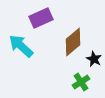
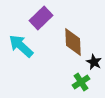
purple rectangle: rotated 20 degrees counterclockwise
brown diamond: rotated 52 degrees counterclockwise
black star: moved 3 px down
